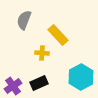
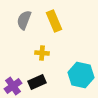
yellow rectangle: moved 4 px left, 14 px up; rotated 20 degrees clockwise
cyan hexagon: moved 2 px up; rotated 20 degrees counterclockwise
black rectangle: moved 2 px left, 1 px up
